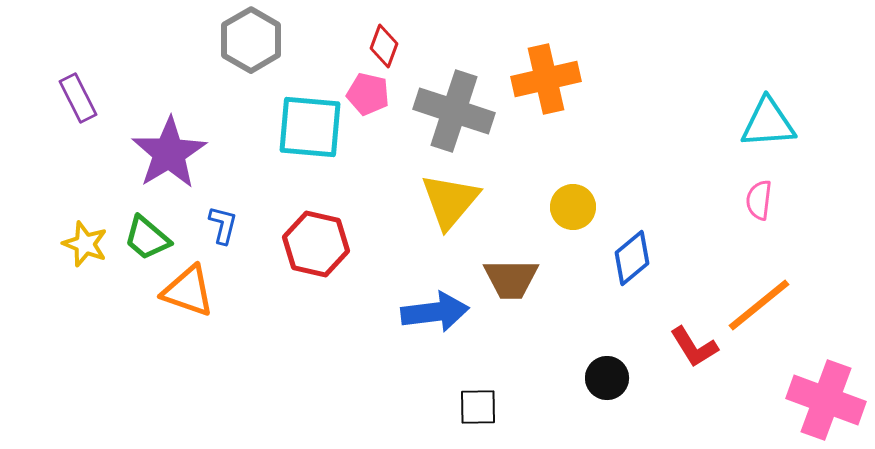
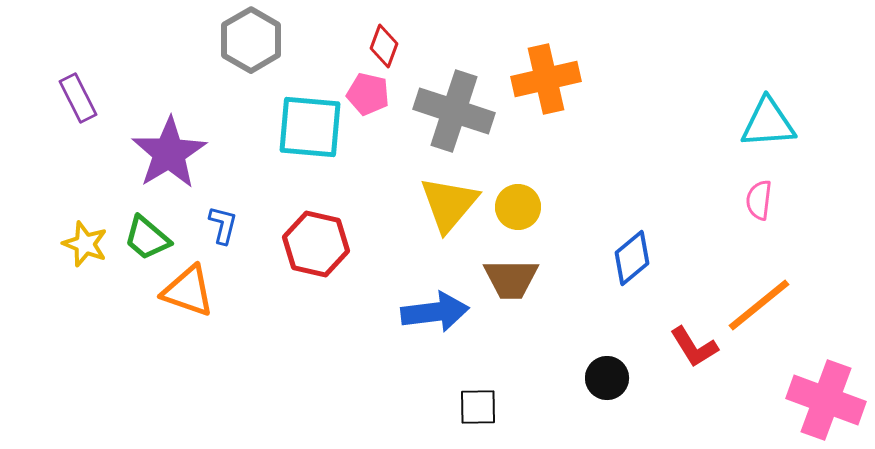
yellow triangle: moved 1 px left, 3 px down
yellow circle: moved 55 px left
